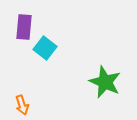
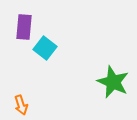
green star: moved 8 px right
orange arrow: moved 1 px left
